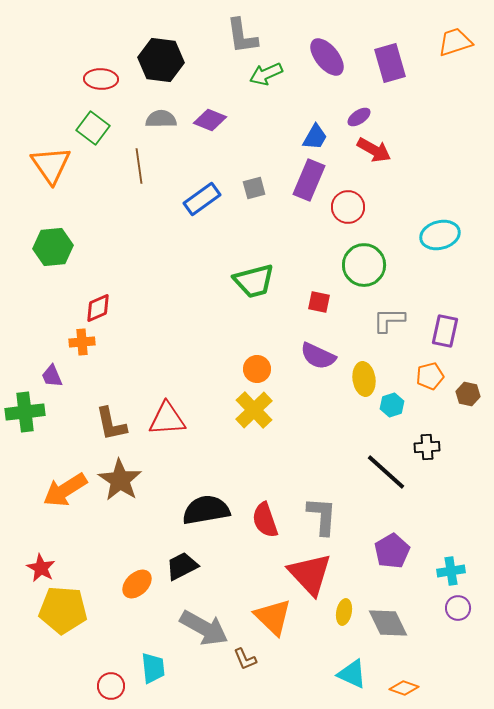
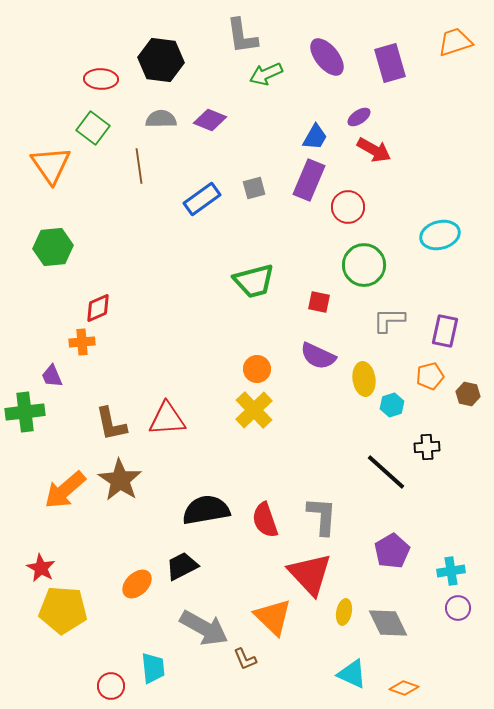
orange arrow at (65, 490): rotated 9 degrees counterclockwise
